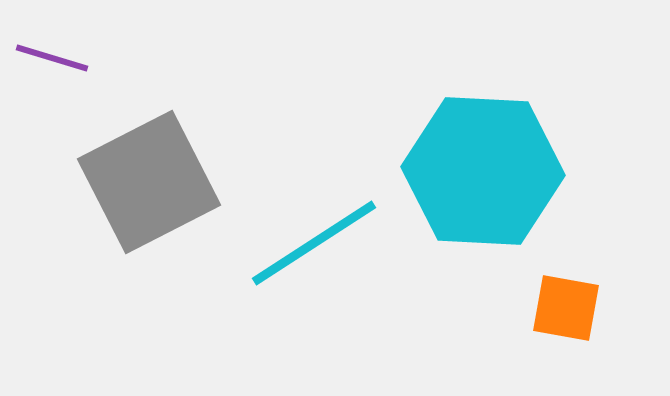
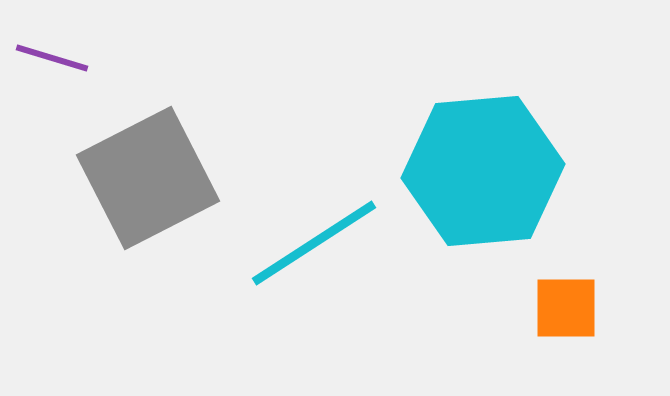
cyan hexagon: rotated 8 degrees counterclockwise
gray square: moved 1 px left, 4 px up
orange square: rotated 10 degrees counterclockwise
